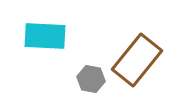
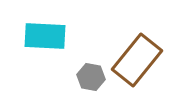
gray hexagon: moved 2 px up
